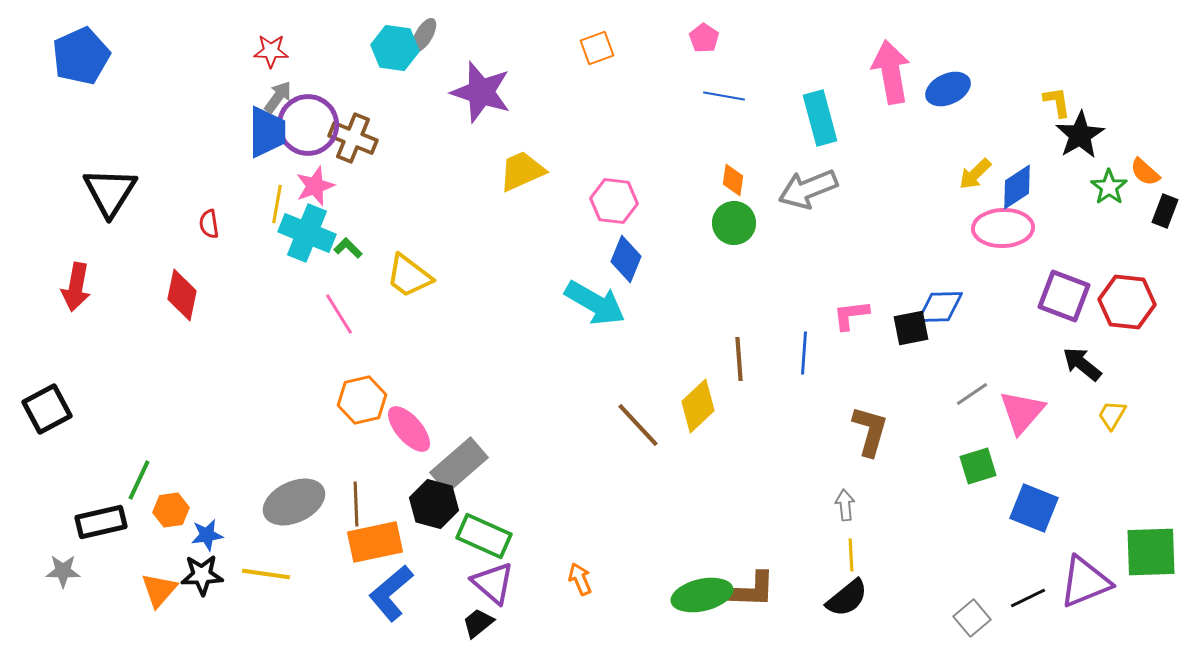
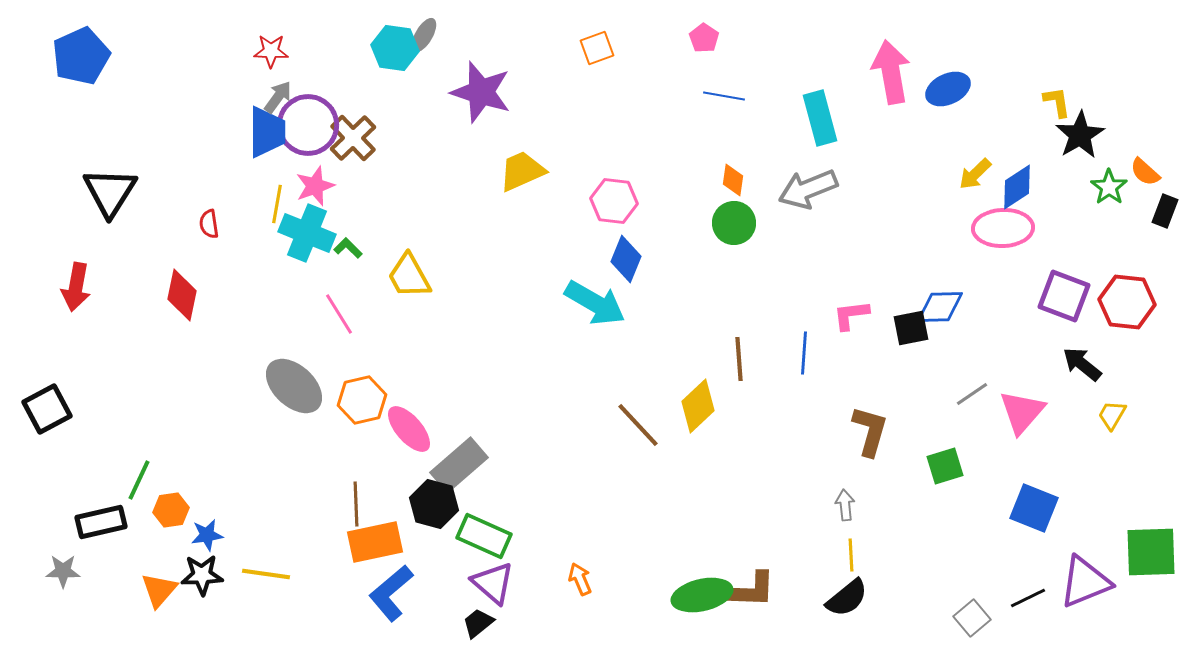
brown cross at (353, 138): rotated 24 degrees clockwise
yellow trapezoid at (409, 276): rotated 24 degrees clockwise
green square at (978, 466): moved 33 px left
gray ellipse at (294, 502): moved 116 px up; rotated 68 degrees clockwise
